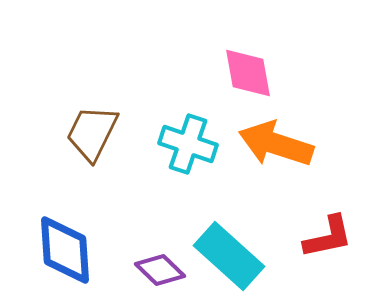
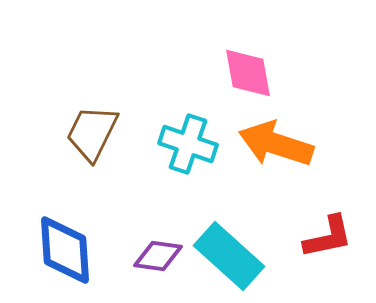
purple diamond: moved 2 px left, 14 px up; rotated 36 degrees counterclockwise
